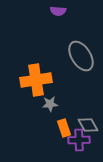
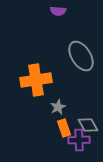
gray star: moved 8 px right, 3 px down; rotated 21 degrees counterclockwise
